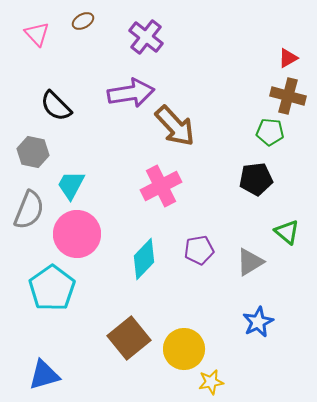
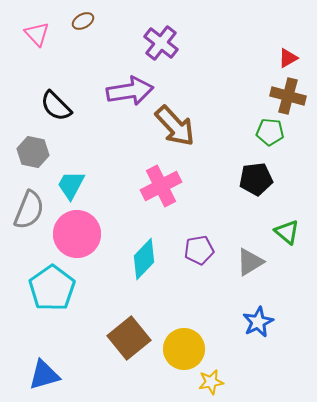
purple cross: moved 15 px right, 6 px down
purple arrow: moved 1 px left, 2 px up
